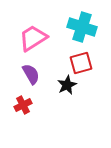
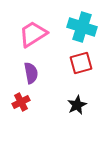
pink trapezoid: moved 4 px up
purple semicircle: moved 1 px up; rotated 20 degrees clockwise
black star: moved 10 px right, 20 px down
red cross: moved 2 px left, 3 px up
